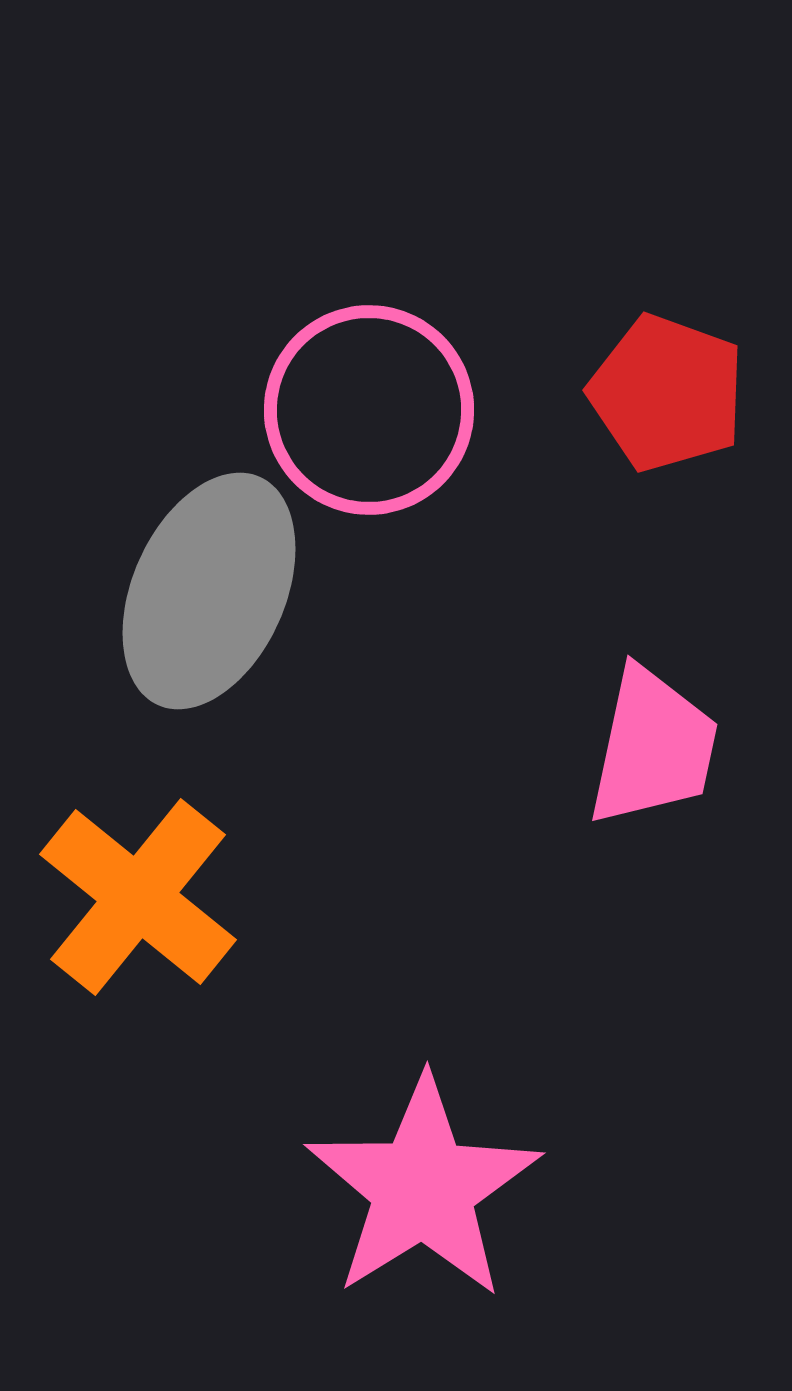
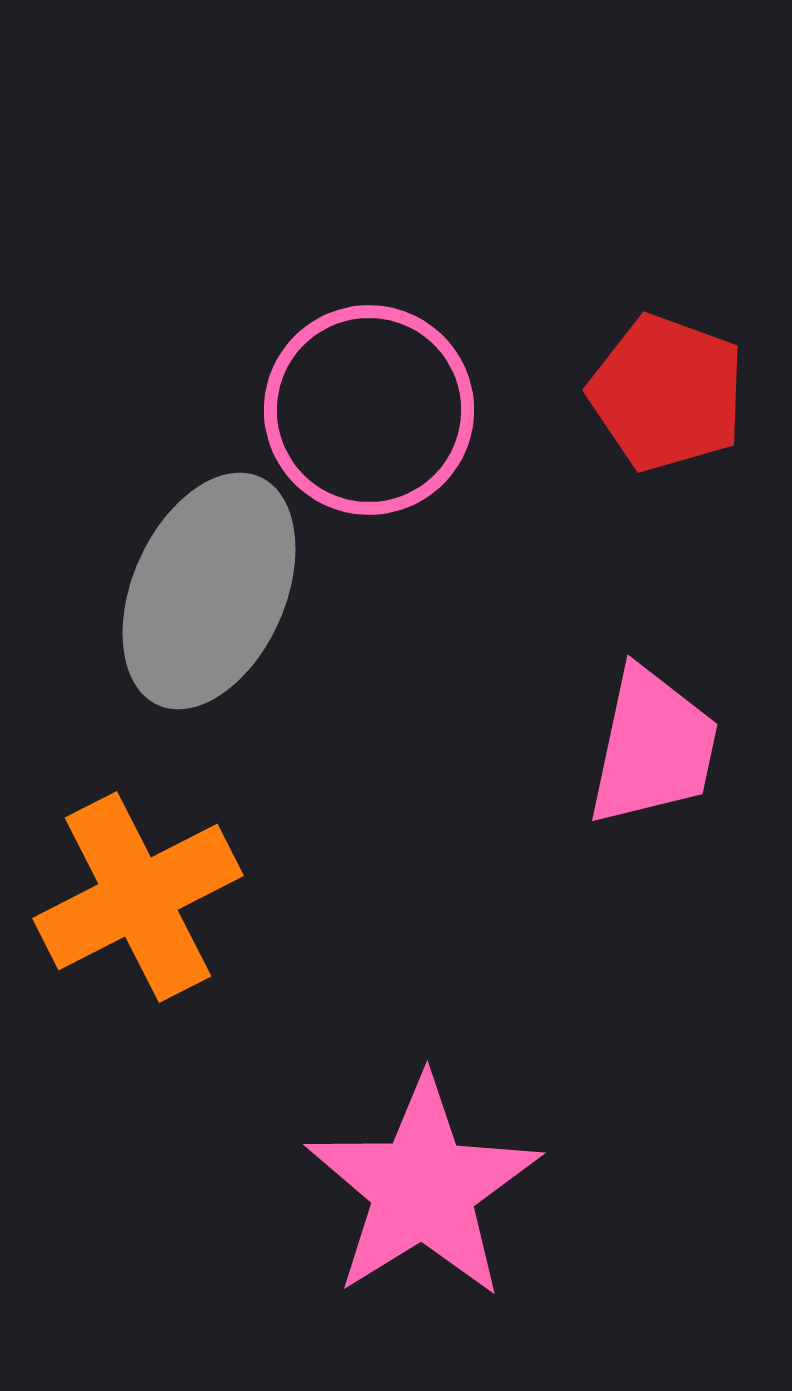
orange cross: rotated 24 degrees clockwise
